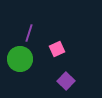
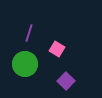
pink square: rotated 35 degrees counterclockwise
green circle: moved 5 px right, 5 px down
